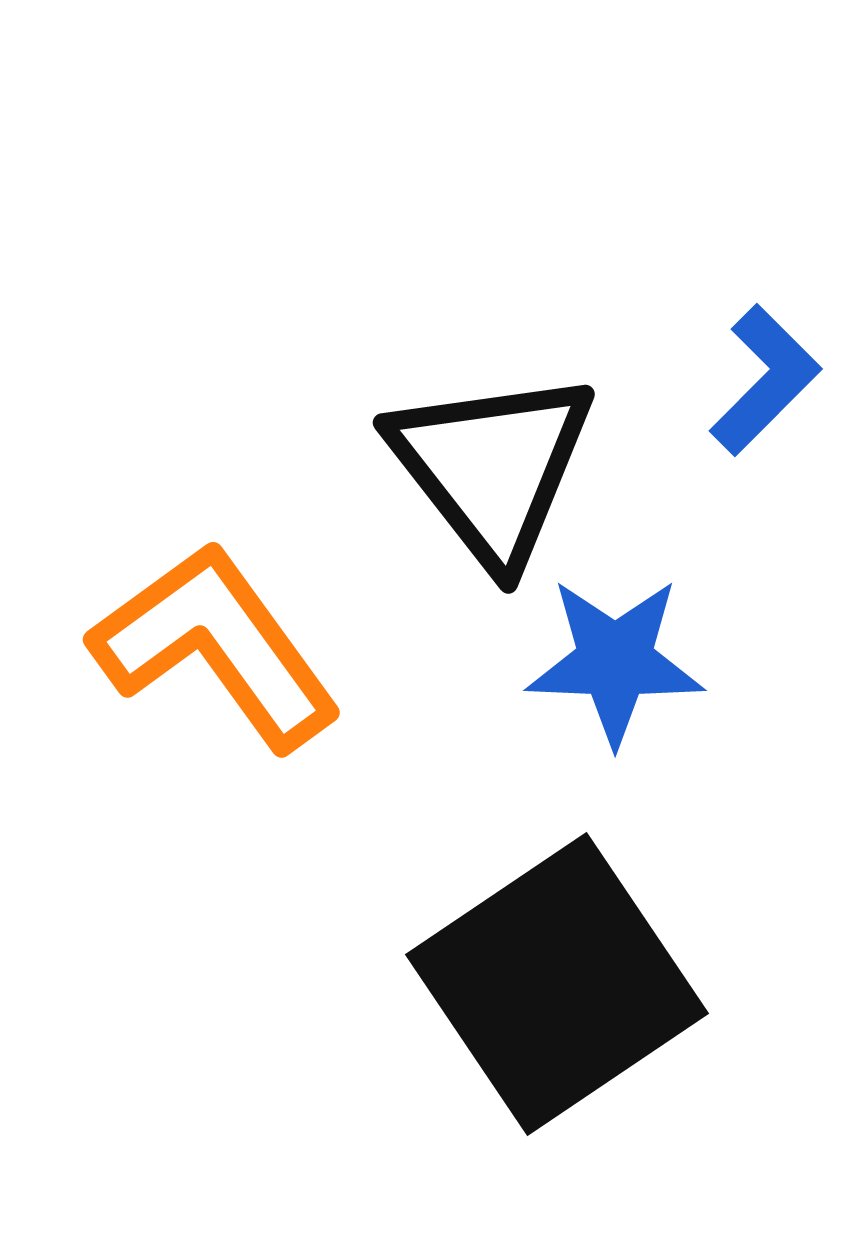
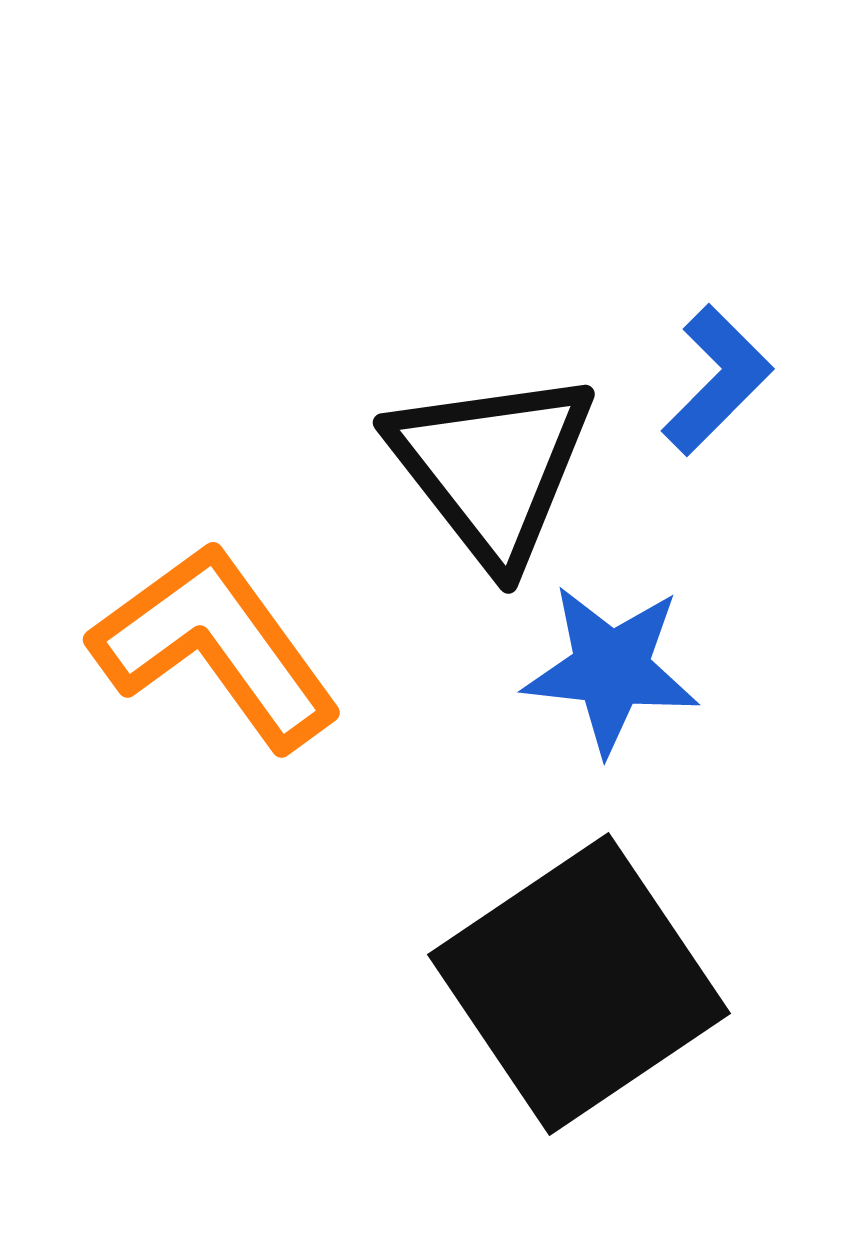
blue L-shape: moved 48 px left
blue star: moved 4 px left, 8 px down; rotated 4 degrees clockwise
black square: moved 22 px right
